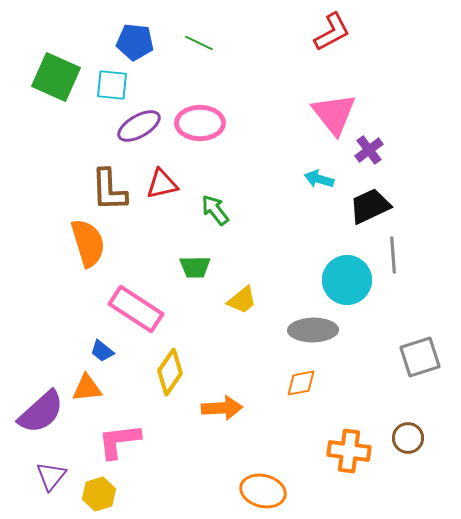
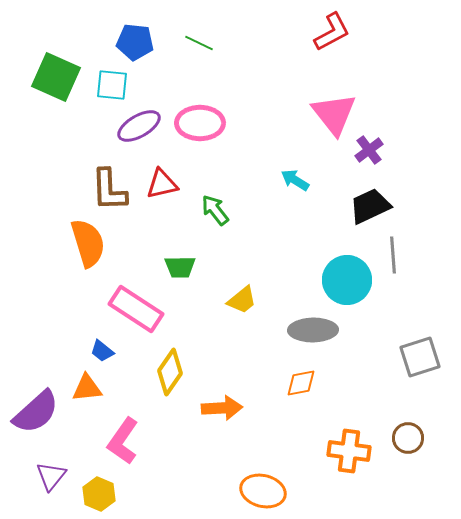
cyan arrow: moved 24 px left, 1 px down; rotated 16 degrees clockwise
green trapezoid: moved 15 px left
purple semicircle: moved 5 px left
pink L-shape: moved 4 px right; rotated 48 degrees counterclockwise
yellow hexagon: rotated 20 degrees counterclockwise
